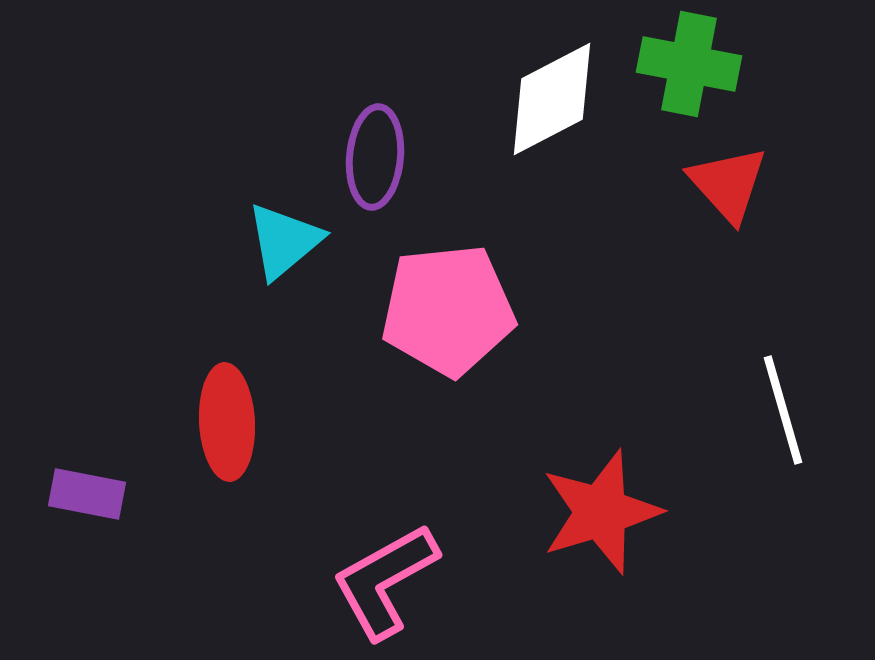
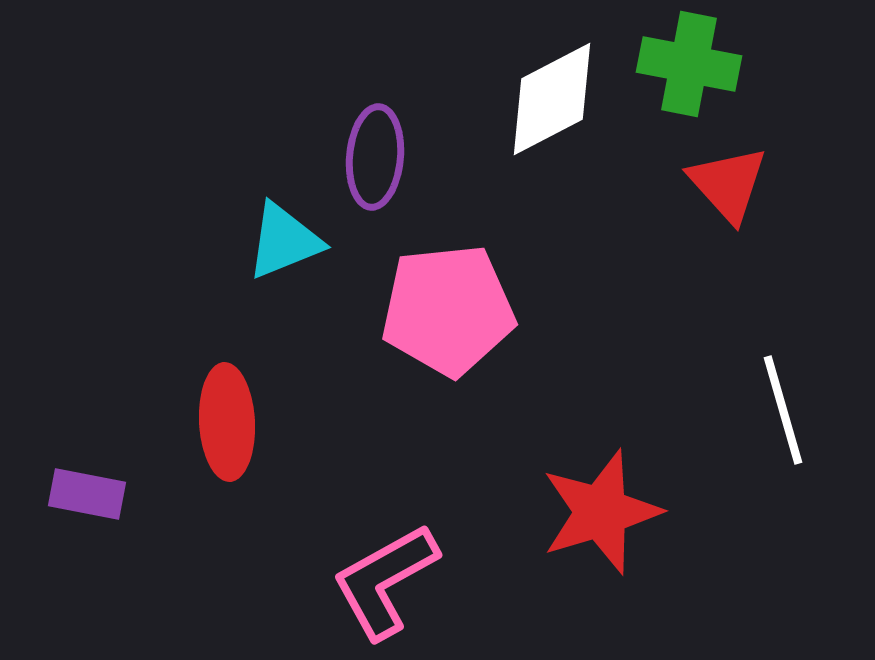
cyan triangle: rotated 18 degrees clockwise
